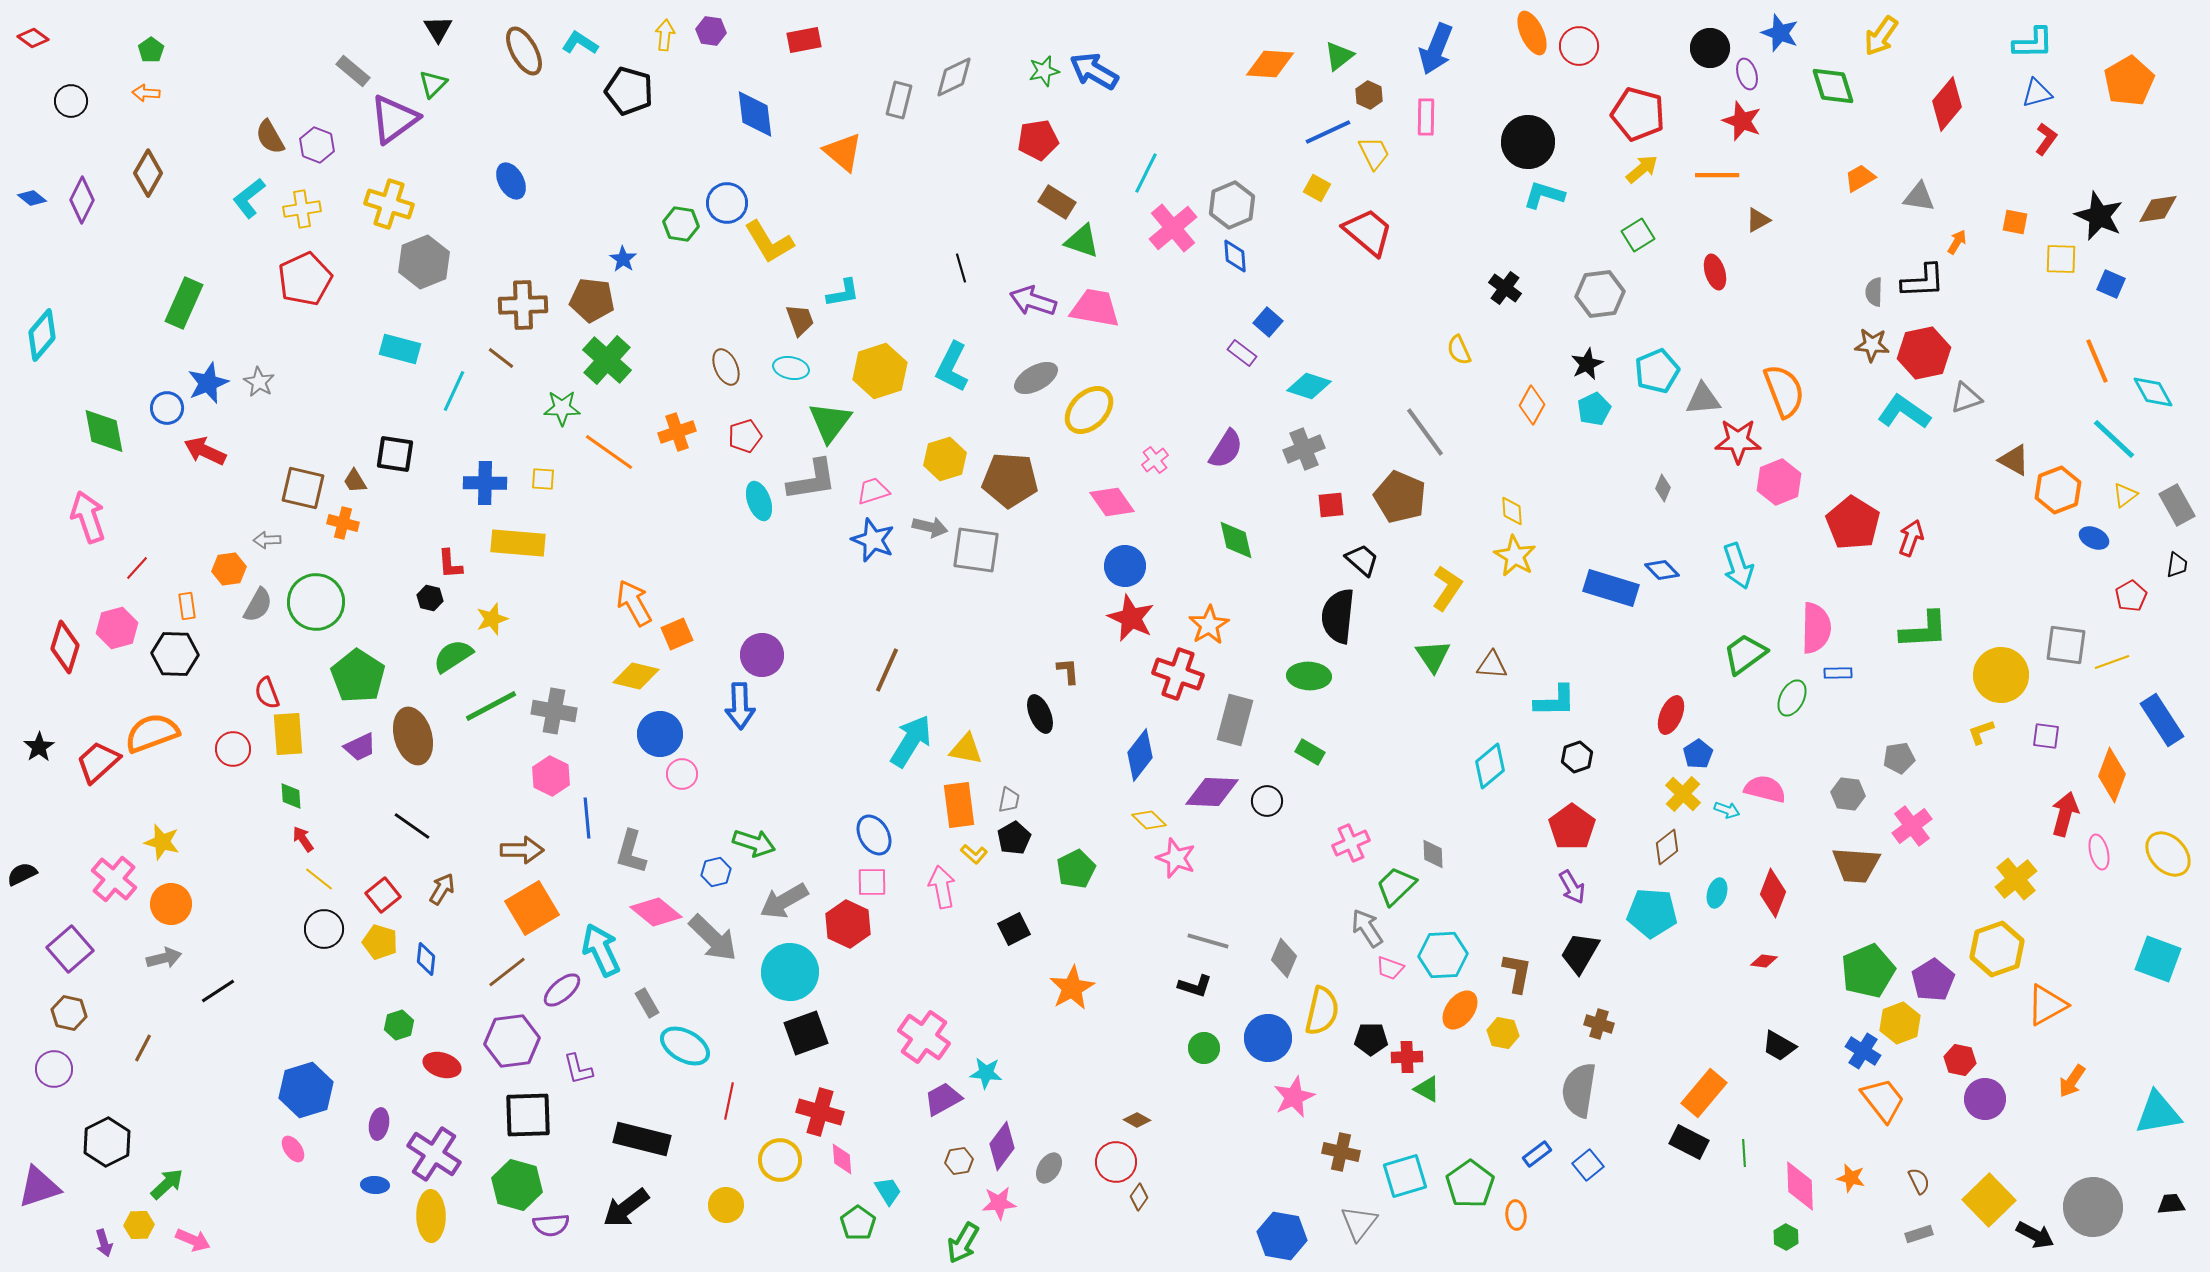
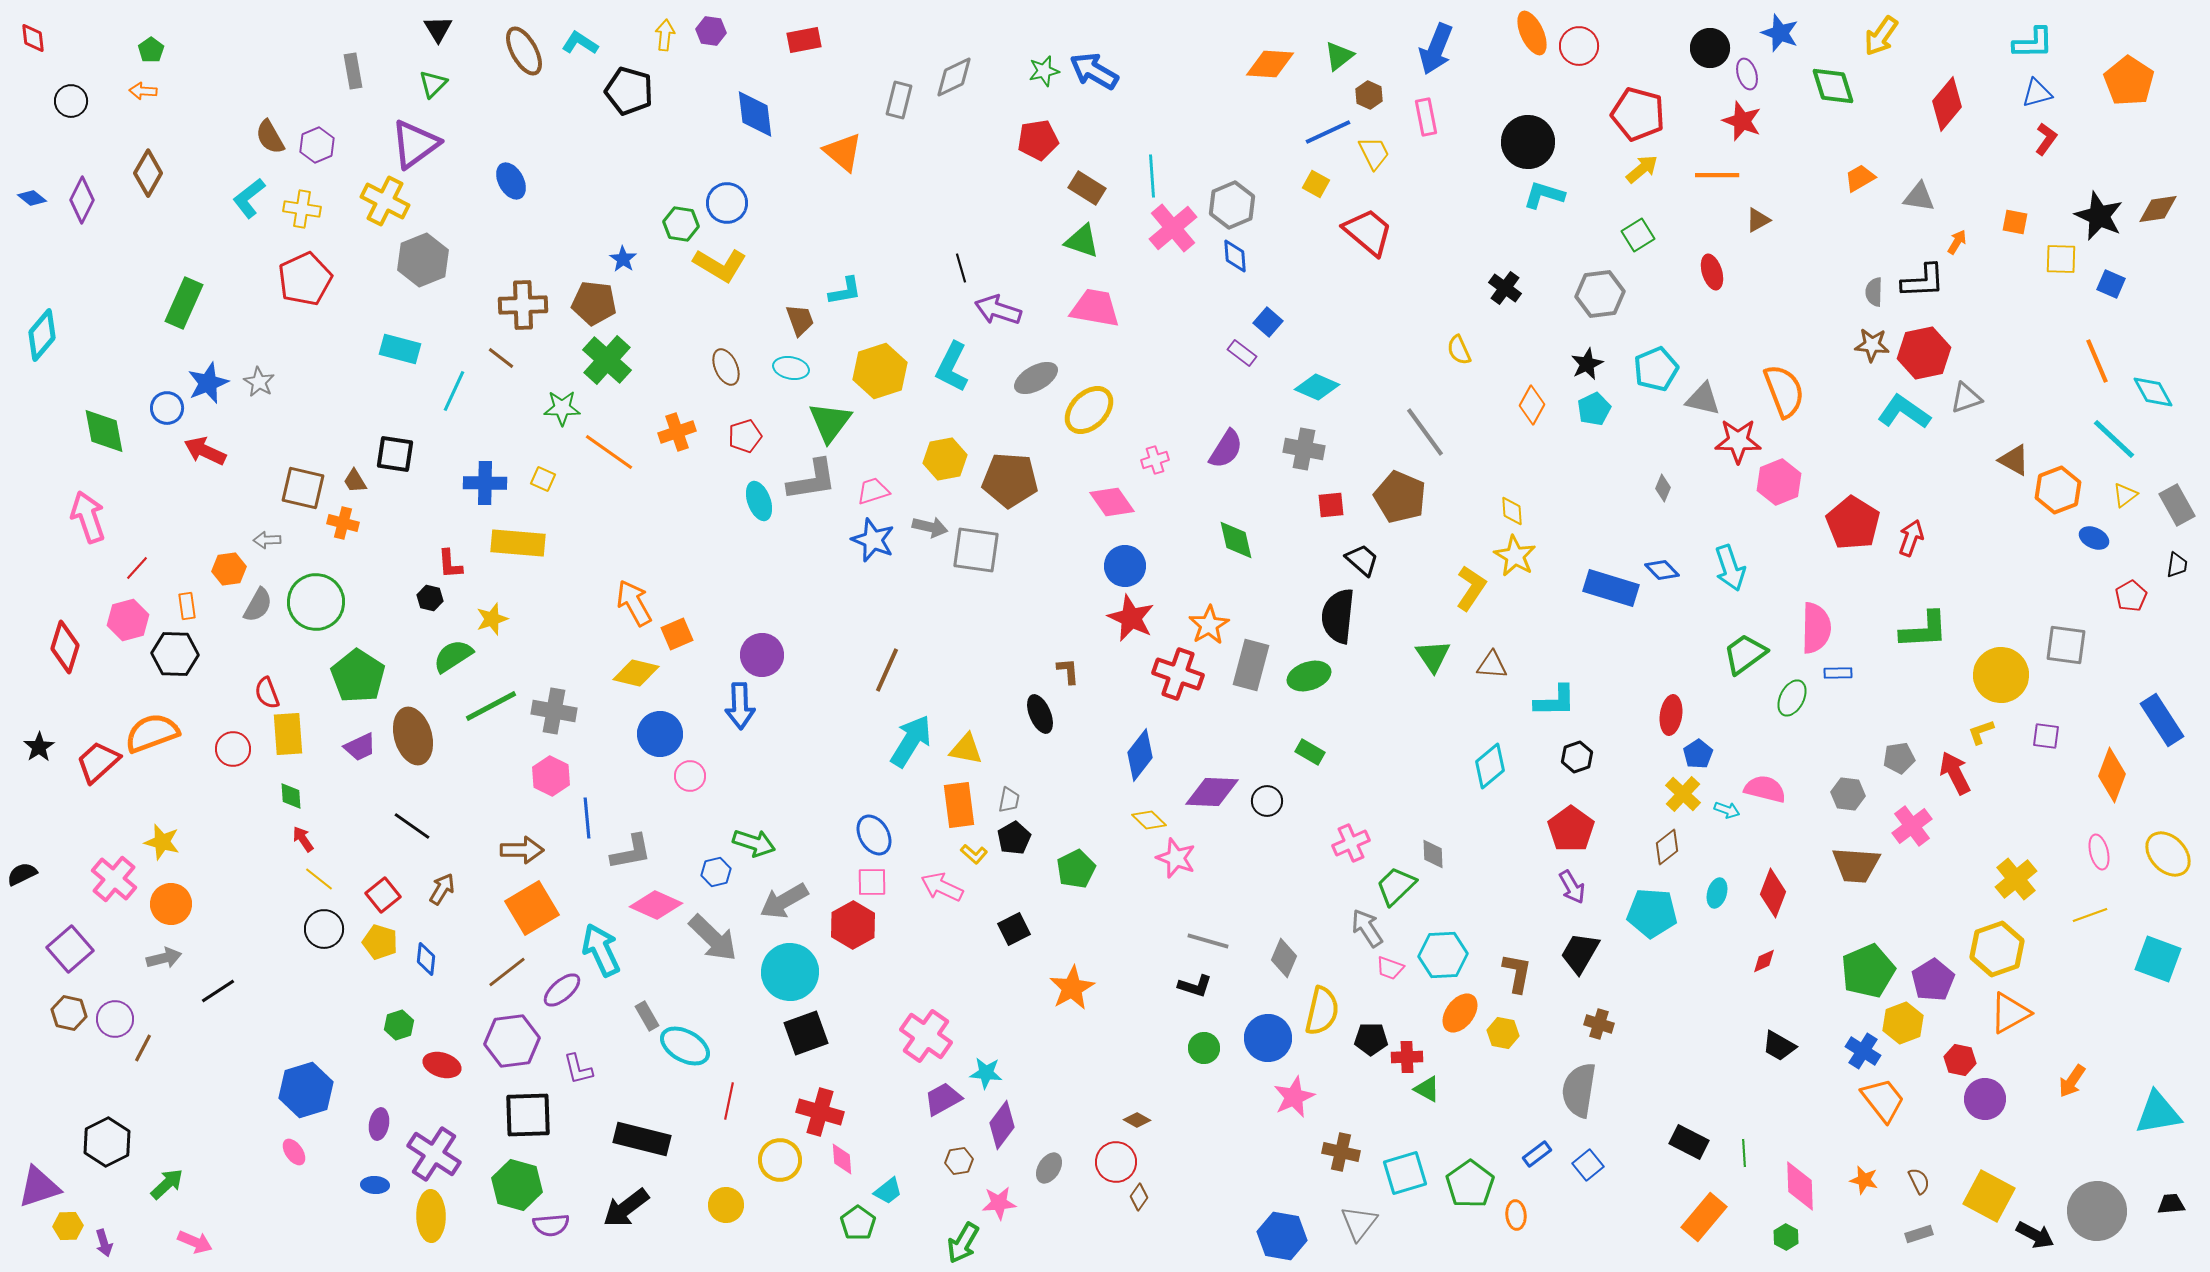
red diamond at (33, 38): rotated 48 degrees clockwise
gray rectangle at (353, 71): rotated 40 degrees clockwise
orange pentagon at (2129, 81): rotated 9 degrees counterclockwise
orange arrow at (146, 93): moved 3 px left, 2 px up
pink rectangle at (1426, 117): rotated 12 degrees counterclockwise
purple triangle at (394, 119): moved 21 px right, 25 px down
purple hexagon at (317, 145): rotated 16 degrees clockwise
cyan line at (1146, 173): moved 6 px right, 3 px down; rotated 30 degrees counterclockwise
yellow square at (1317, 188): moved 1 px left, 4 px up
brown rectangle at (1057, 202): moved 30 px right, 14 px up
yellow cross at (389, 204): moved 4 px left, 3 px up; rotated 9 degrees clockwise
yellow cross at (302, 209): rotated 18 degrees clockwise
yellow L-shape at (769, 242): moved 49 px left, 23 px down; rotated 28 degrees counterclockwise
gray hexagon at (424, 262): moved 1 px left, 2 px up
red ellipse at (1715, 272): moved 3 px left
cyan L-shape at (843, 293): moved 2 px right, 2 px up
brown pentagon at (592, 300): moved 2 px right, 3 px down
purple arrow at (1033, 301): moved 35 px left, 9 px down
cyan pentagon at (1657, 371): moved 1 px left, 2 px up
cyan diamond at (1309, 386): moved 8 px right, 1 px down; rotated 6 degrees clockwise
gray triangle at (1703, 399): rotated 18 degrees clockwise
gray cross at (1304, 449): rotated 33 degrees clockwise
yellow hexagon at (945, 459): rotated 6 degrees clockwise
pink cross at (1155, 460): rotated 20 degrees clockwise
yellow square at (543, 479): rotated 20 degrees clockwise
cyan arrow at (1738, 566): moved 8 px left, 2 px down
yellow L-shape at (1447, 588): moved 24 px right
pink hexagon at (117, 628): moved 11 px right, 8 px up
yellow line at (2112, 662): moved 22 px left, 253 px down
yellow diamond at (636, 676): moved 3 px up
green ellipse at (1309, 676): rotated 21 degrees counterclockwise
red ellipse at (1671, 715): rotated 15 degrees counterclockwise
gray rectangle at (1235, 720): moved 16 px right, 55 px up
pink circle at (682, 774): moved 8 px right, 2 px down
red arrow at (2065, 814): moved 110 px left, 41 px up; rotated 42 degrees counterclockwise
red pentagon at (1572, 827): moved 1 px left, 2 px down
gray L-shape at (631, 852): rotated 117 degrees counterclockwise
pink arrow at (942, 887): rotated 54 degrees counterclockwise
pink diamond at (656, 912): moved 7 px up; rotated 15 degrees counterclockwise
red hexagon at (848, 924): moved 5 px right, 1 px down; rotated 6 degrees clockwise
red diamond at (1764, 961): rotated 32 degrees counterclockwise
gray rectangle at (647, 1003): moved 13 px down
orange triangle at (2047, 1005): moved 37 px left, 8 px down
orange ellipse at (1460, 1010): moved 3 px down
yellow hexagon at (1900, 1023): moved 3 px right
pink cross at (924, 1037): moved 2 px right, 1 px up
purple circle at (54, 1069): moved 61 px right, 50 px up
orange rectangle at (1704, 1093): moved 124 px down
purple diamond at (1002, 1146): moved 21 px up
pink ellipse at (293, 1149): moved 1 px right, 3 px down
cyan square at (1405, 1176): moved 3 px up
orange star at (1851, 1178): moved 13 px right, 2 px down
cyan trapezoid at (888, 1191): rotated 84 degrees clockwise
yellow square at (1989, 1200): moved 4 px up; rotated 18 degrees counterclockwise
gray circle at (2093, 1207): moved 4 px right, 4 px down
yellow hexagon at (139, 1225): moved 71 px left, 1 px down
pink arrow at (193, 1240): moved 2 px right, 2 px down
